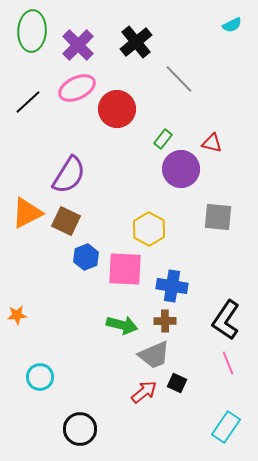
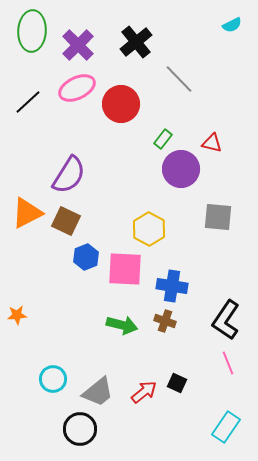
red circle: moved 4 px right, 5 px up
brown cross: rotated 20 degrees clockwise
gray trapezoid: moved 56 px left, 37 px down; rotated 16 degrees counterclockwise
cyan circle: moved 13 px right, 2 px down
